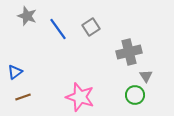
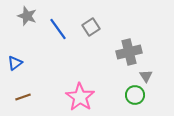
blue triangle: moved 9 px up
pink star: rotated 16 degrees clockwise
